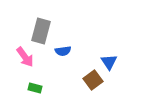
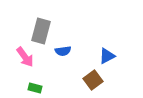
blue triangle: moved 2 px left, 6 px up; rotated 36 degrees clockwise
